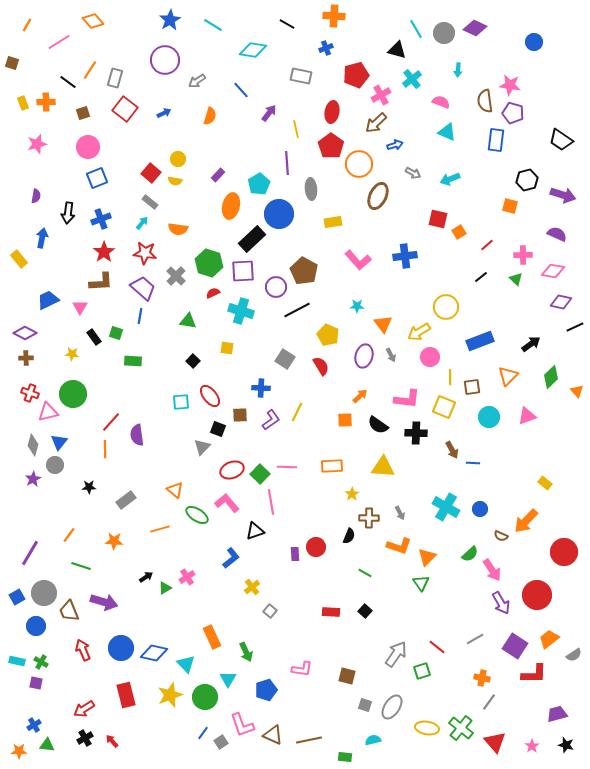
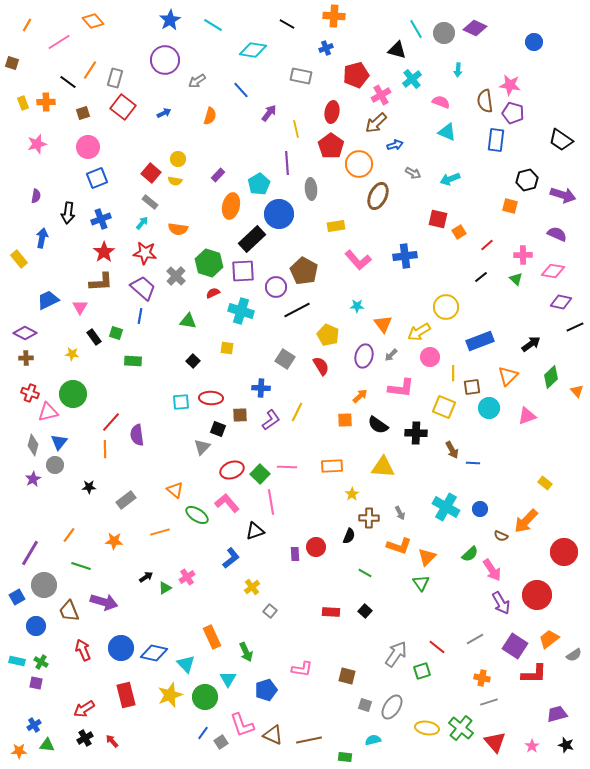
red square at (125, 109): moved 2 px left, 2 px up
yellow rectangle at (333, 222): moved 3 px right, 4 px down
gray arrow at (391, 355): rotated 72 degrees clockwise
yellow line at (450, 377): moved 3 px right, 4 px up
red ellipse at (210, 396): moved 1 px right, 2 px down; rotated 50 degrees counterclockwise
pink L-shape at (407, 399): moved 6 px left, 11 px up
cyan circle at (489, 417): moved 9 px up
orange line at (160, 529): moved 3 px down
gray circle at (44, 593): moved 8 px up
gray line at (489, 702): rotated 36 degrees clockwise
